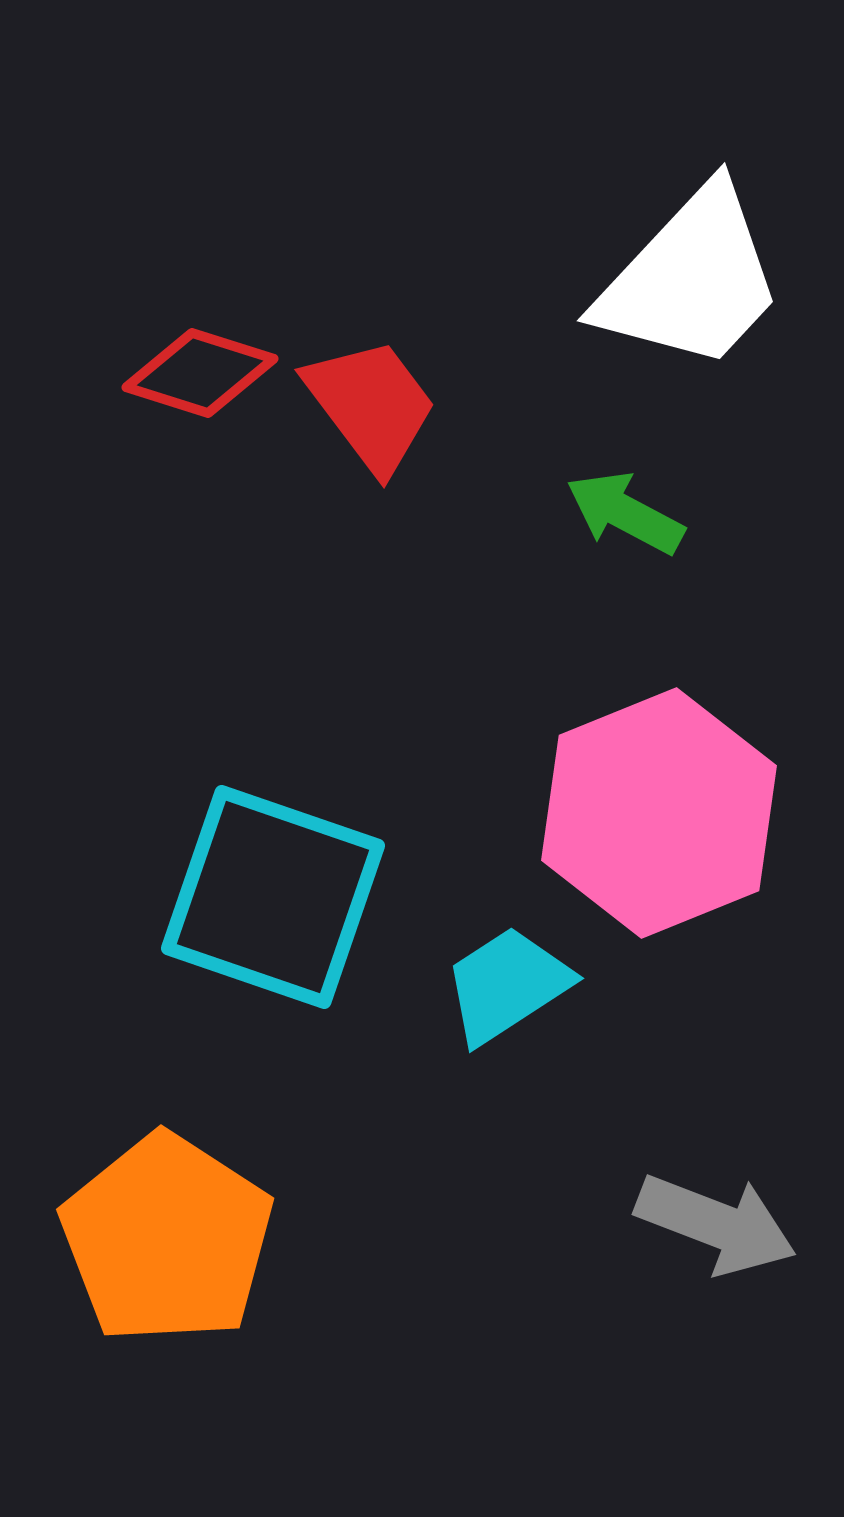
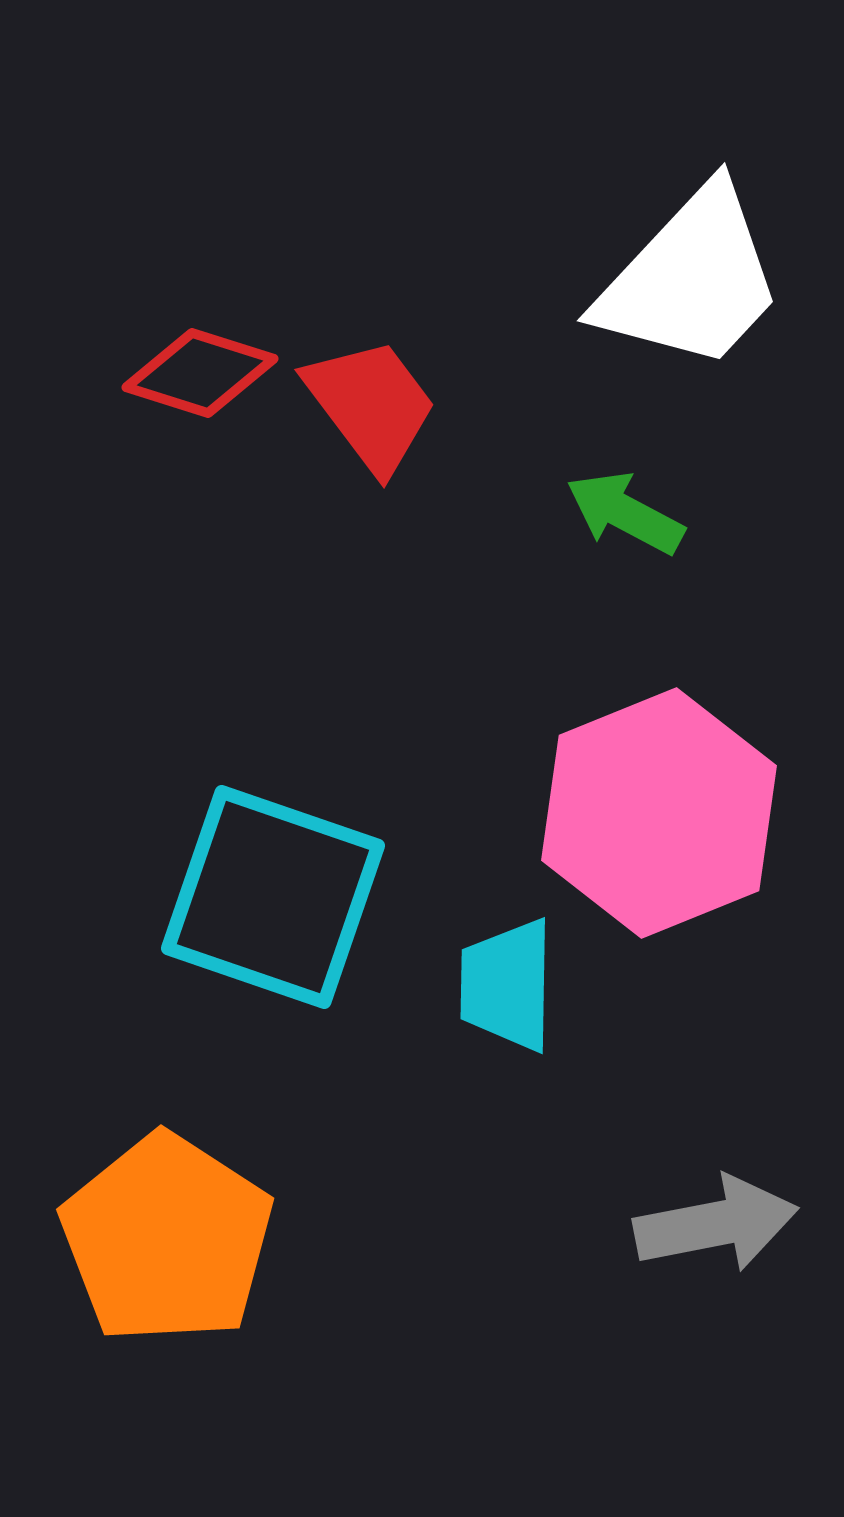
cyan trapezoid: rotated 56 degrees counterclockwise
gray arrow: rotated 32 degrees counterclockwise
